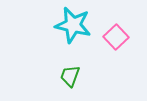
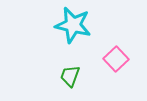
pink square: moved 22 px down
